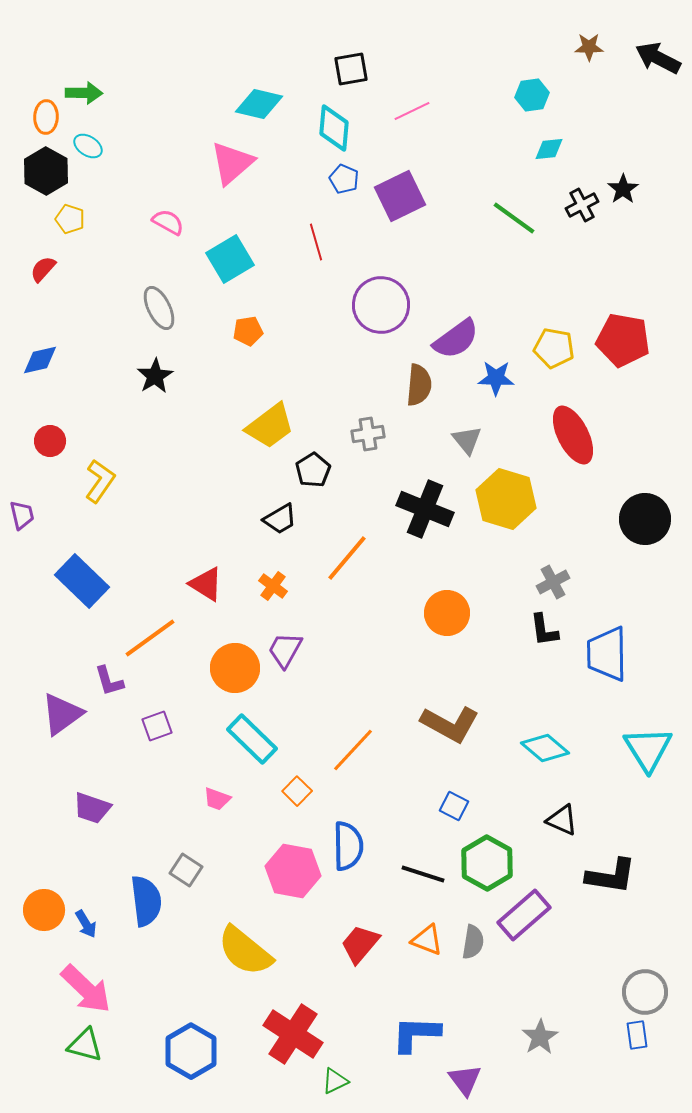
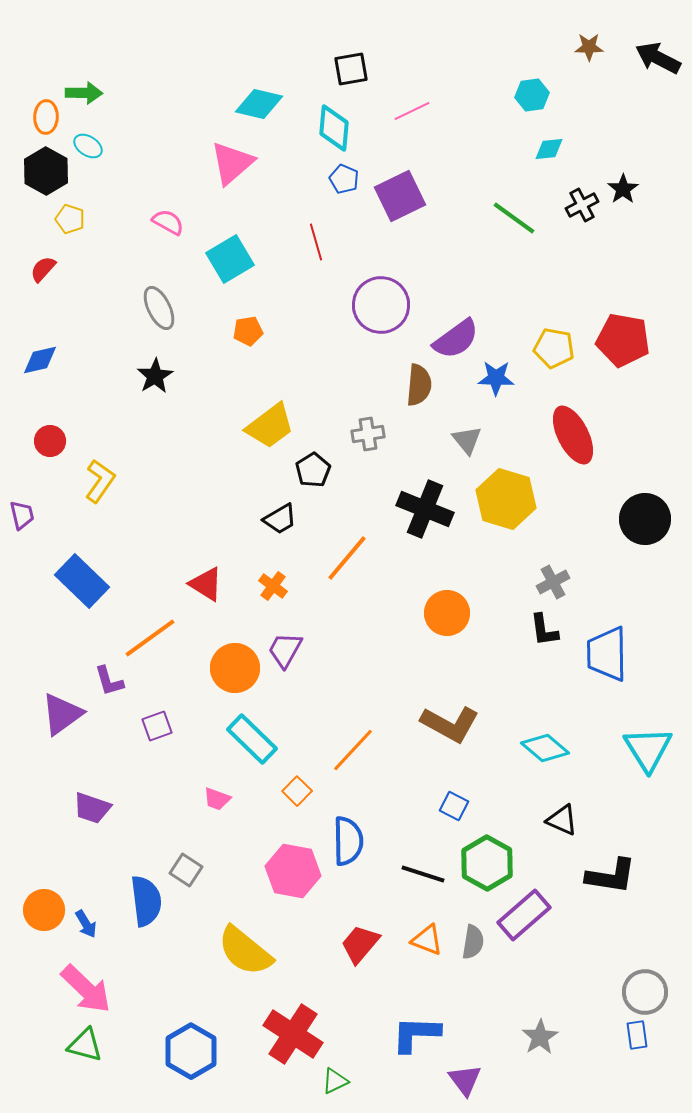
blue semicircle at (348, 846): moved 5 px up
